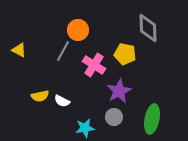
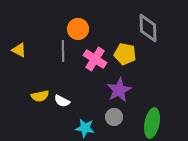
orange circle: moved 1 px up
gray line: rotated 30 degrees counterclockwise
pink cross: moved 1 px right, 6 px up
purple star: moved 1 px up
green ellipse: moved 4 px down
cyan star: rotated 18 degrees clockwise
